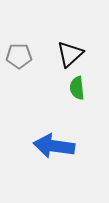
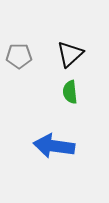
green semicircle: moved 7 px left, 4 px down
